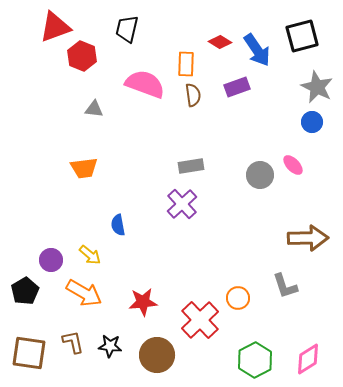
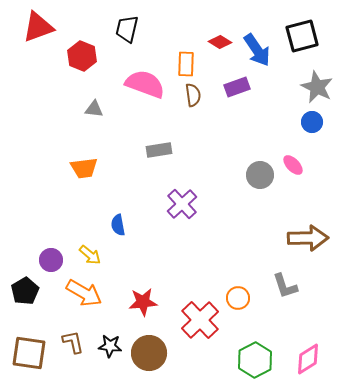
red triangle: moved 17 px left
gray rectangle: moved 32 px left, 16 px up
brown circle: moved 8 px left, 2 px up
